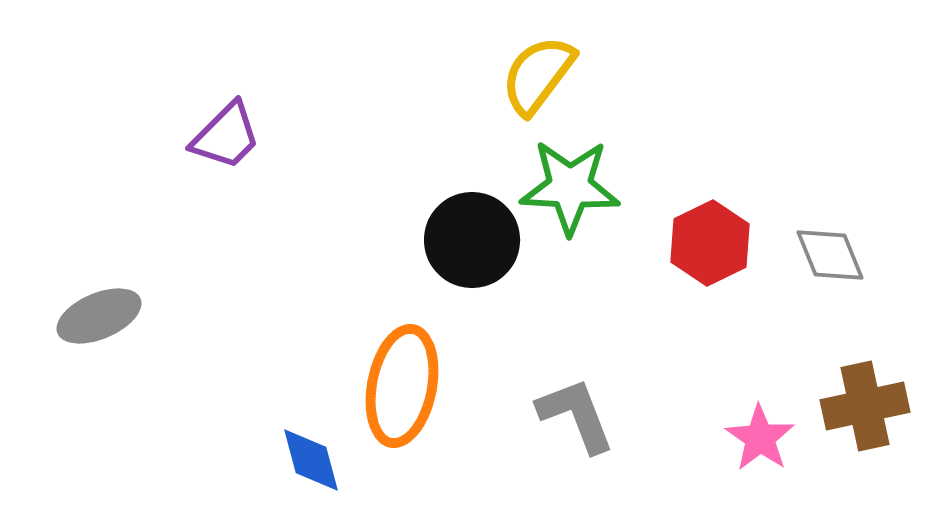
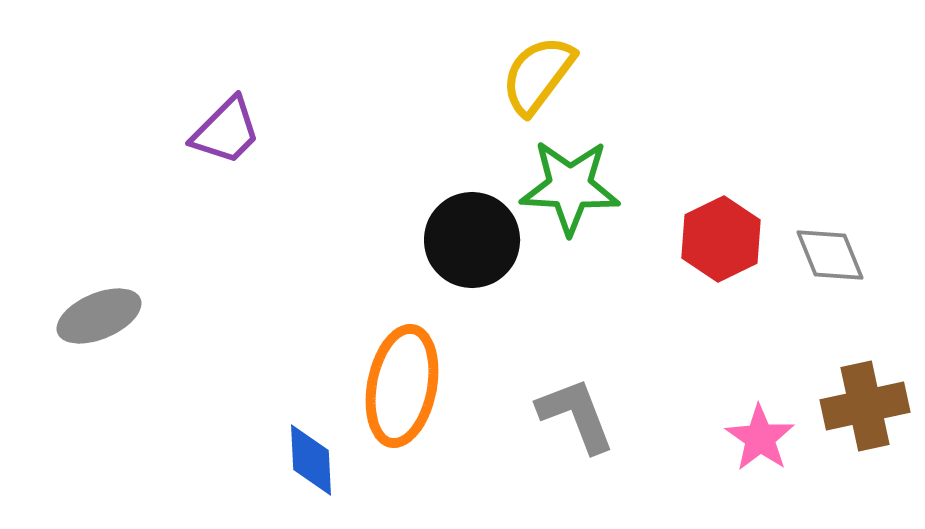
purple trapezoid: moved 5 px up
red hexagon: moved 11 px right, 4 px up
blue diamond: rotated 12 degrees clockwise
